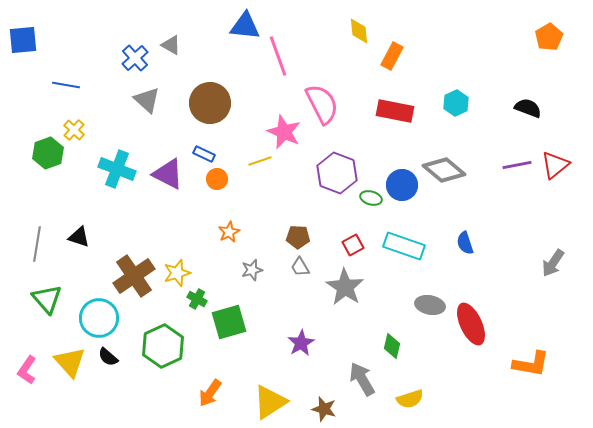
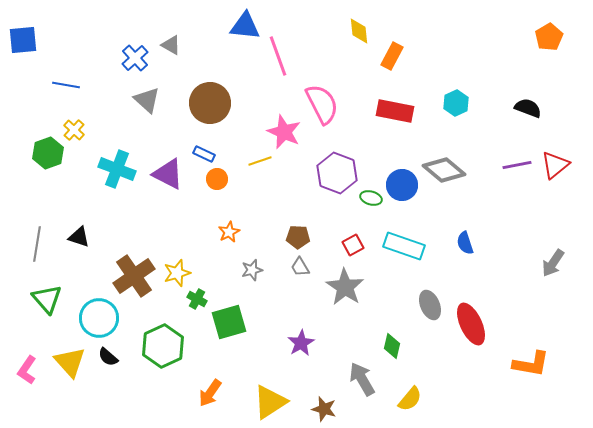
gray ellipse at (430, 305): rotated 56 degrees clockwise
yellow semicircle at (410, 399): rotated 32 degrees counterclockwise
